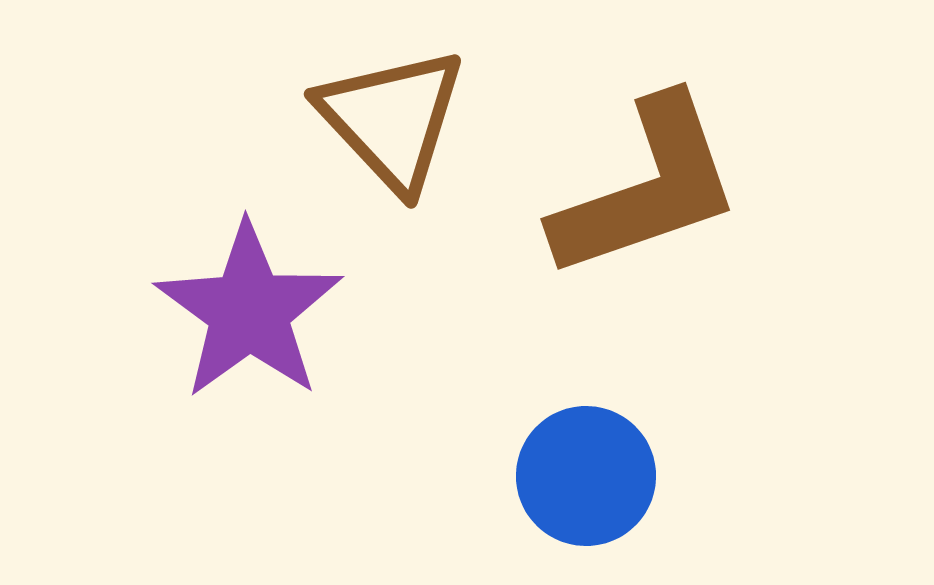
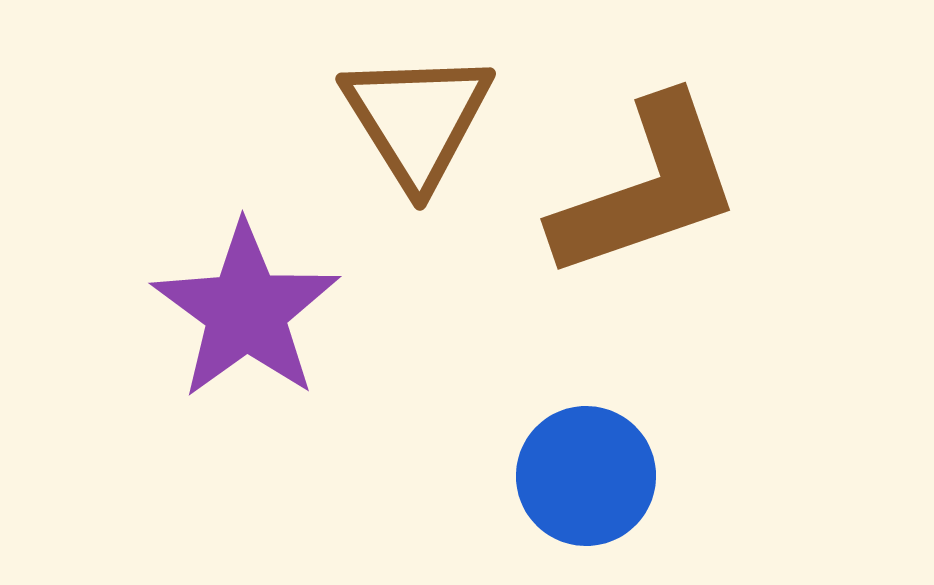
brown triangle: moved 25 px right; rotated 11 degrees clockwise
purple star: moved 3 px left
